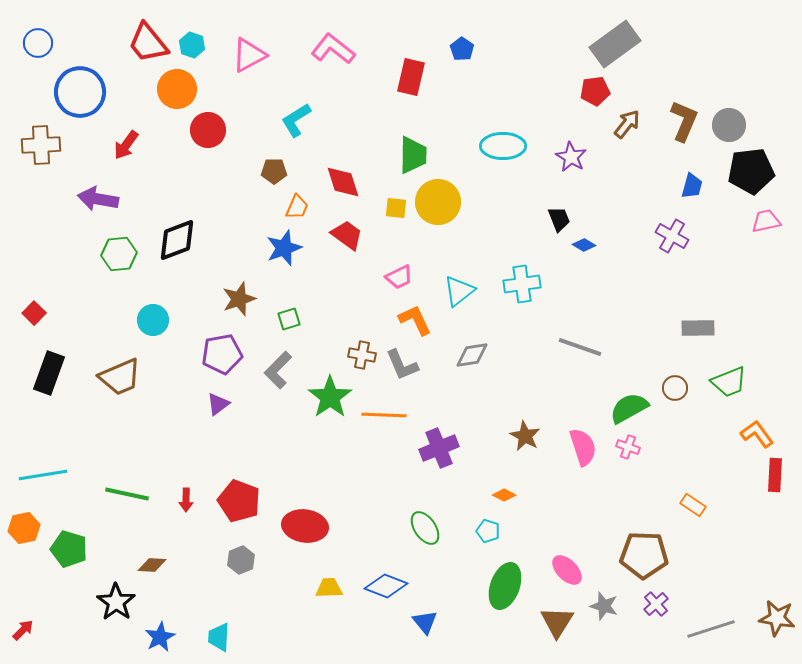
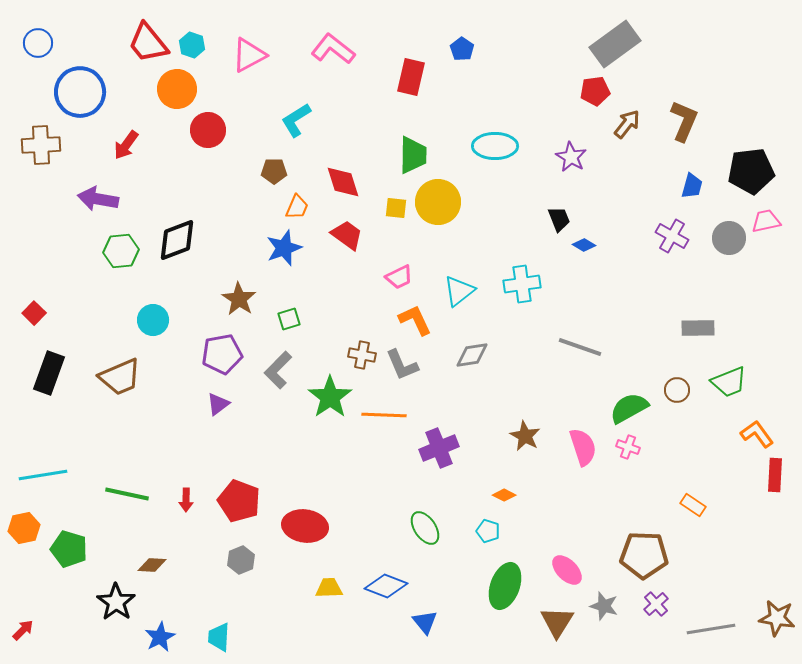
gray circle at (729, 125): moved 113 px down
cyan ellipse at (503, 146): moved 8 px left
green hexagon at (119, 254): moved 2 px right, 3 px up
brown star at (239, 299): rotated 20 degrees counterclockwise
brown circle at (675, 388): moved 2 px right, 2 px down
gray line at (711, 629): rotated 9 degrees clockwise
